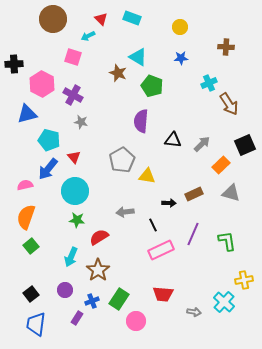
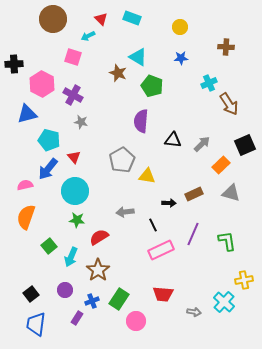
green square at (31, 246): moved 18 px right
